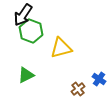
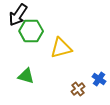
black arrow: moved 5 px left
green hexagon: rotated 20 degrees counterclockwise
green triangle: moved 1 px down; rotated 42 degrees clockwise
